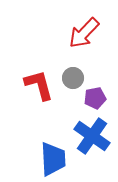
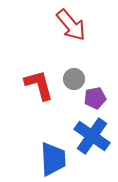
red arrow: moved 13 px left, 8 px up; rotated 84 degrees counterclockwise
gray circle: moved 1 px right, 1 px down
